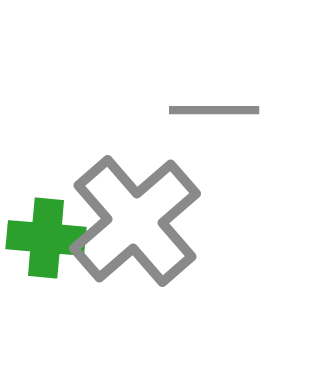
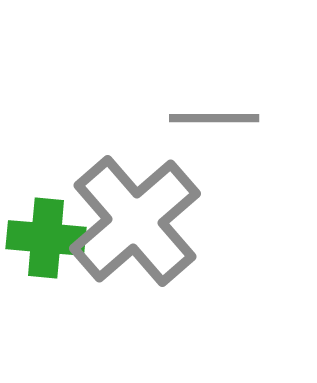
gray line: moved 8 px down
